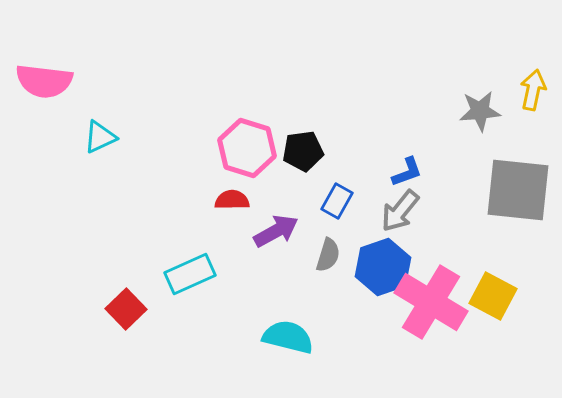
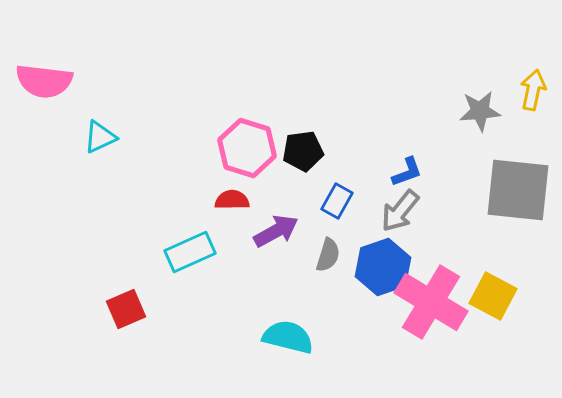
cyan rectangle: moved 22 px up
red square: rotated 21 degrees clockwise
